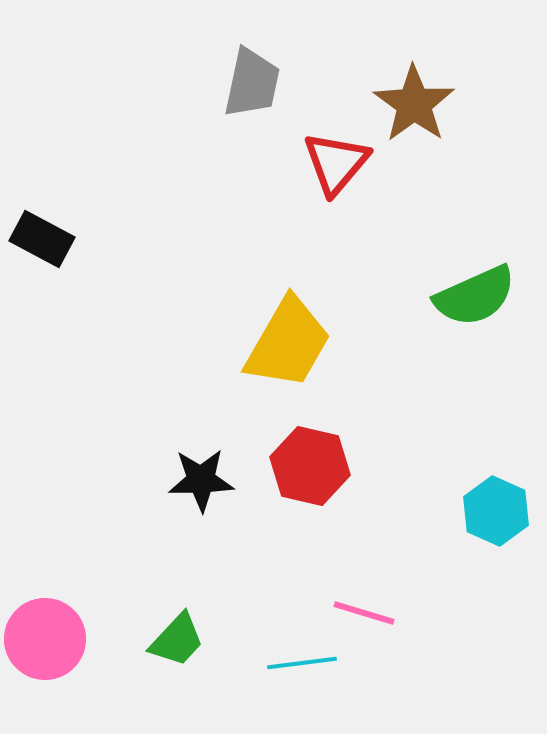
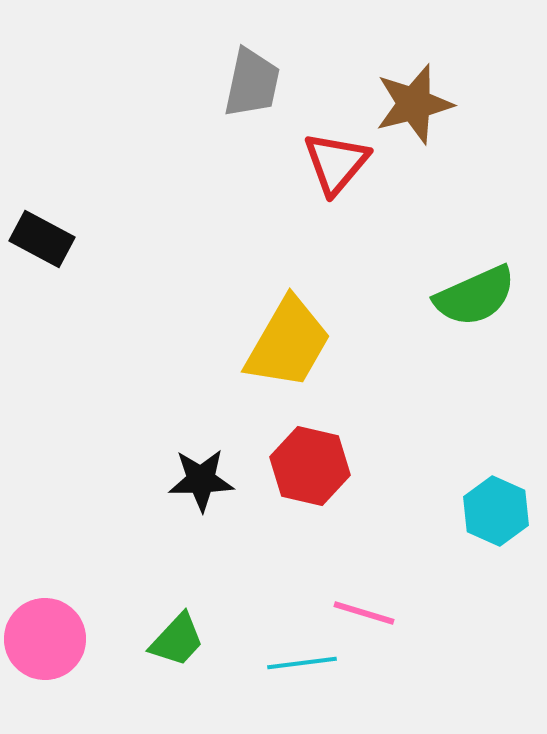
brown star: rotated 22 degrees clockwise
